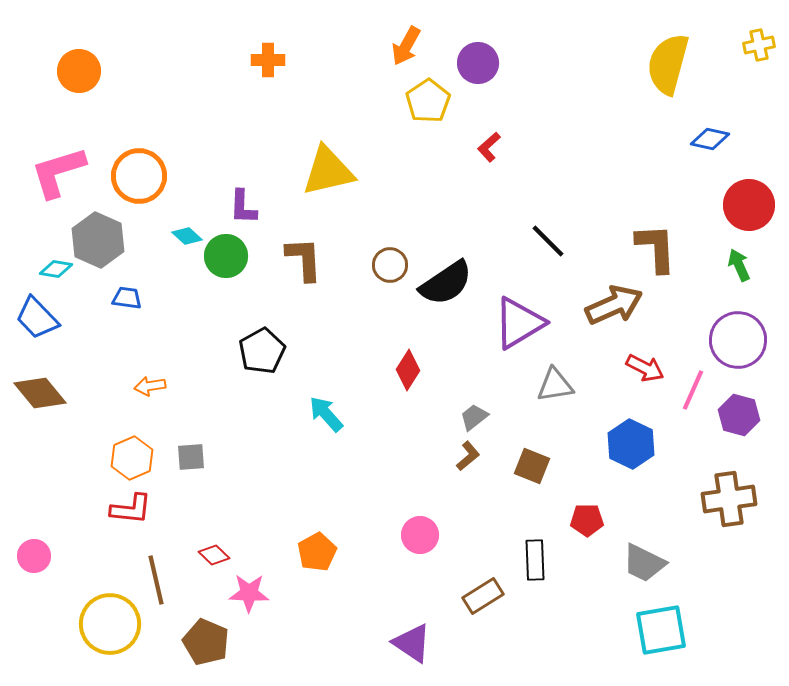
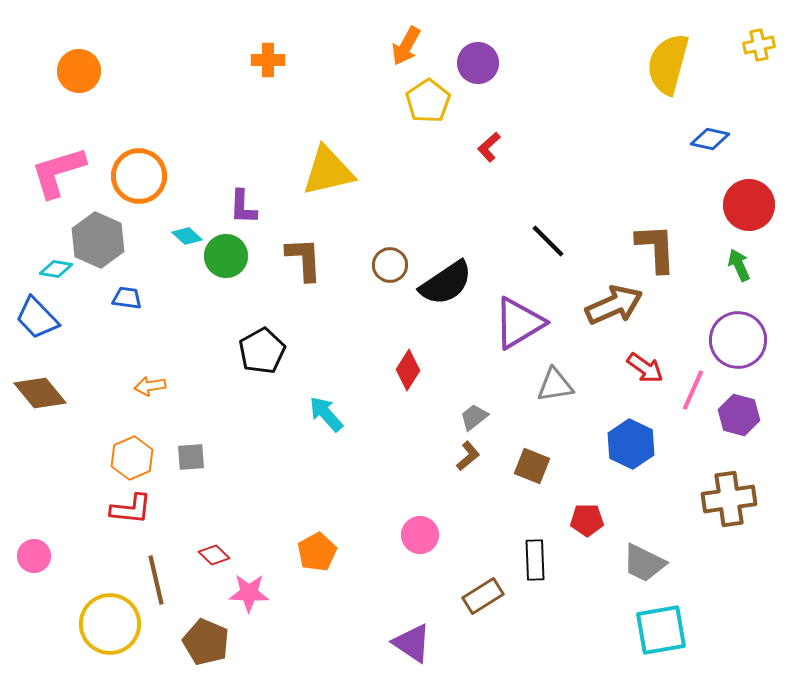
red arrow at (645, 368): rotated 9 degrees clockwise
